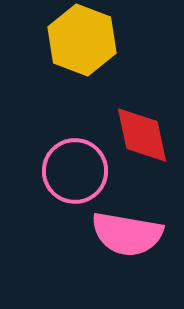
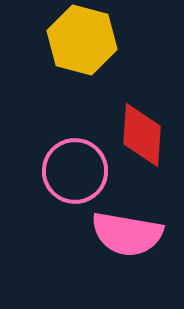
yellow hexagon: rotated 6 degrees counterclockwise
red diamond: rotated 16 degrees clockwise
